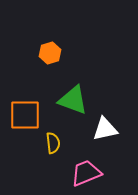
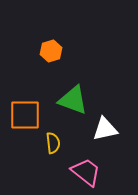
orange hexagon: moved 1 px right, 2 px up
pink trapezoid: moved 1 px up; rotated 60 degrees clockwise
